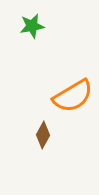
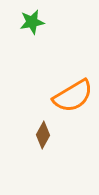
green star: moved 4 px up
